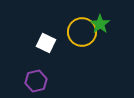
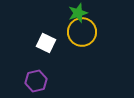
green star: moved 22 px left, 11 px up; rotated 18 degrees clockwise
